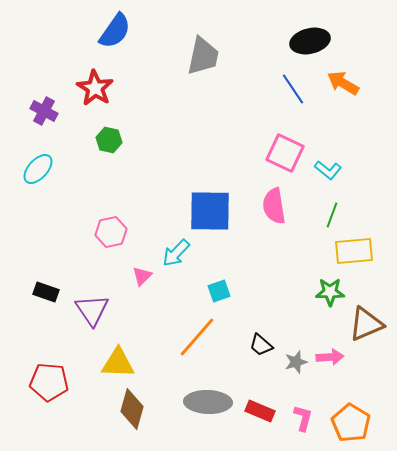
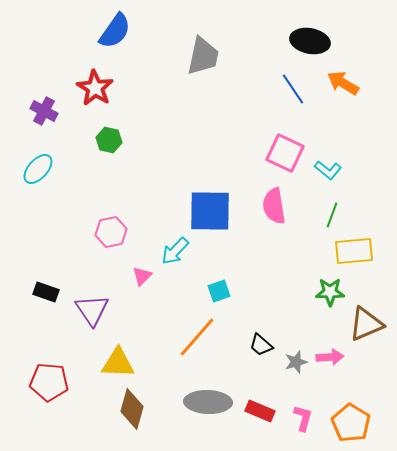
black ellipse: rotated 24 degrees clockwise
cyan arrow: moved 1 px left, 2 px up
